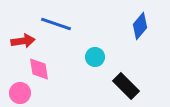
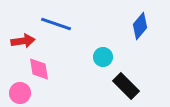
cyan circle: moved 8 px right
